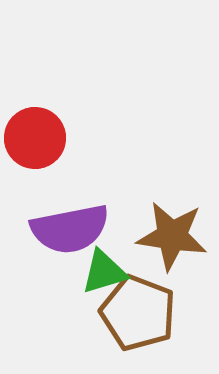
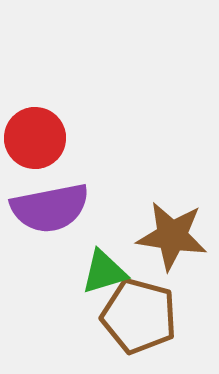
purple semicircle: moved 20 px left, 21 px up
brown pentagon: moved 1 px right, 3 px down; rotated 6 degrees counterclockwise
